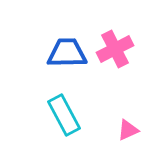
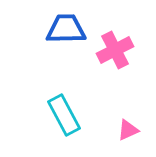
pink cross: moved 1 px down
blue trapezoid: moved 1 px left, 24 px up
